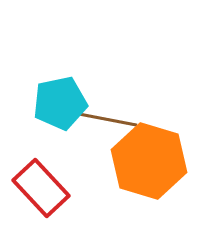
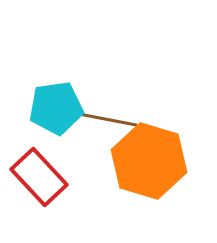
cyan pentagon: moved 4 px left, 5 px down; rotated 4 degrees clockwise
red rectangle: moved 2 px left, 11 px up
